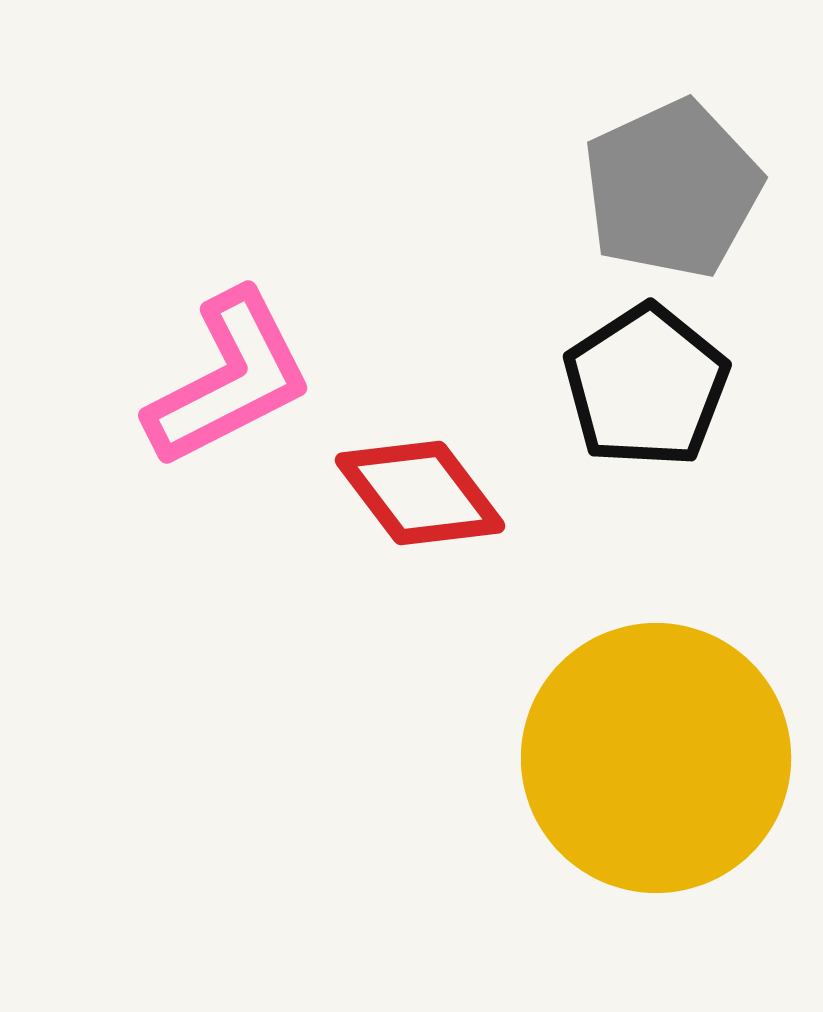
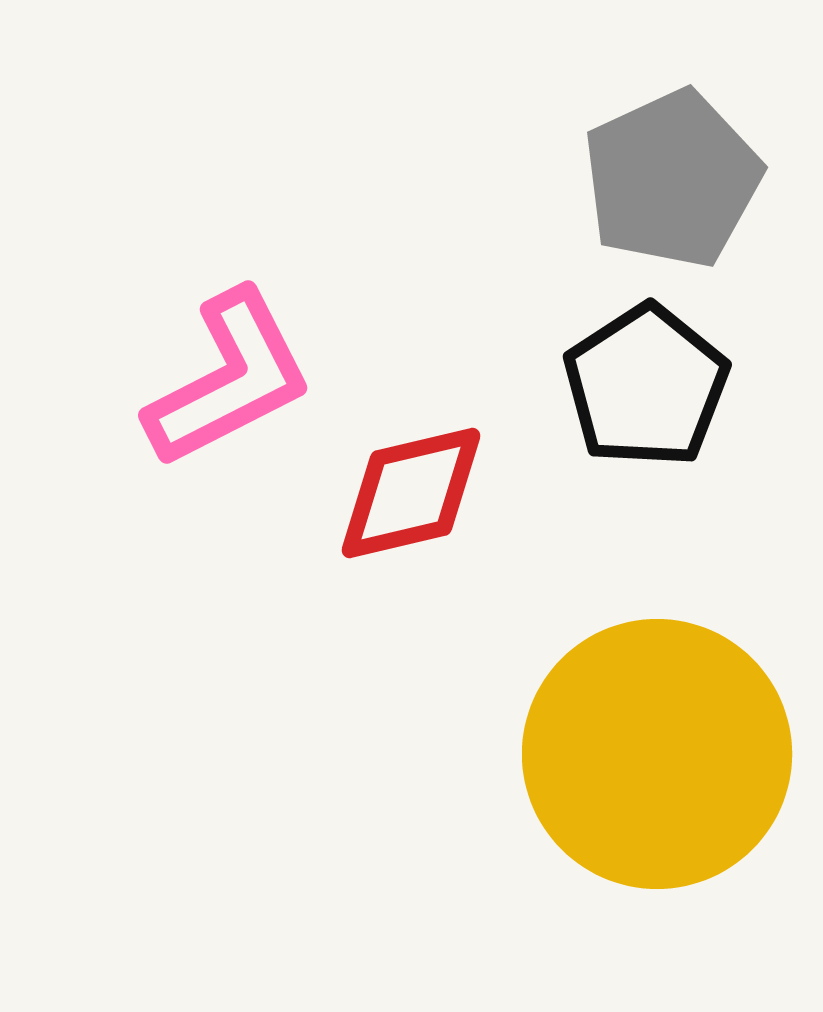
gray pentagon: moved 10 px up
red diamond: moved 9 px left; rotated 66 degrees counterclockwise
yellow circle: moved 1 px right, 4 px up
